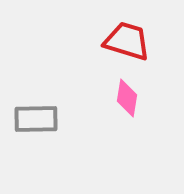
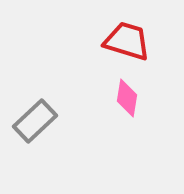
gray rectangle: moved 1 px left, 2 px down; rotated 42 degrees counterclockwise
